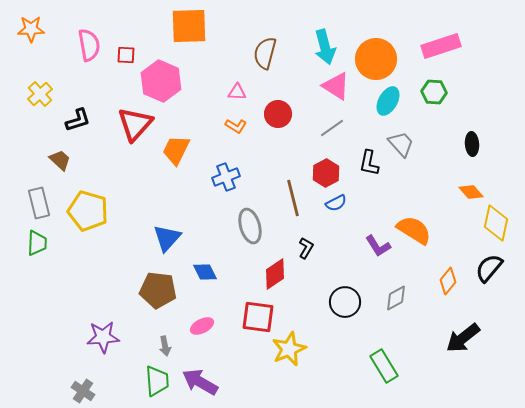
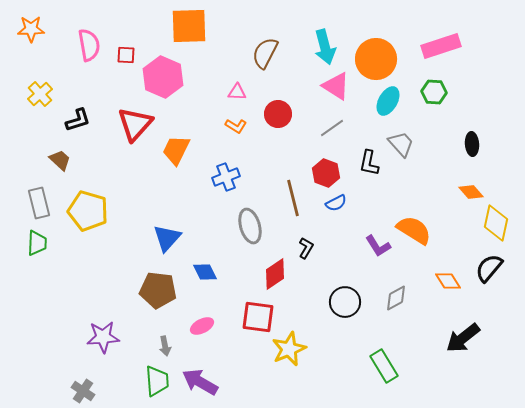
brown semicircle at (265, 53): rotated 12 degrees clockwise
pink hexagon at (161, 81): moved 2 px right, 4 px up
red hexagon at (326, 173): rotated 12 degrees counterclockwise
orange diamond at (448, 281): rotated 72 degrees counterclockwise
